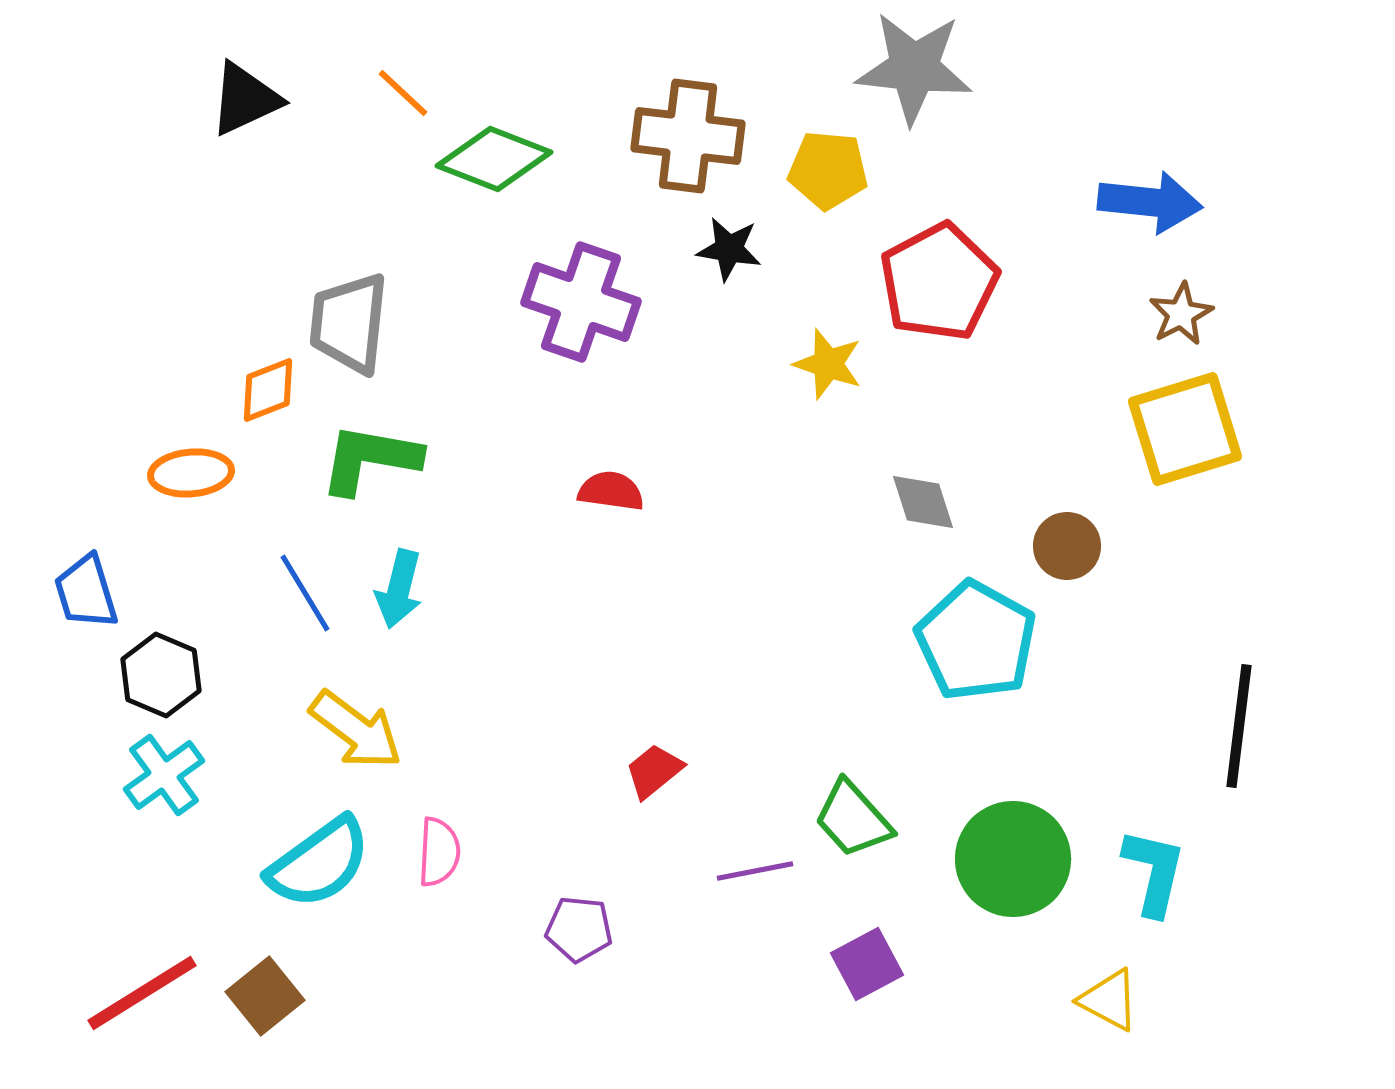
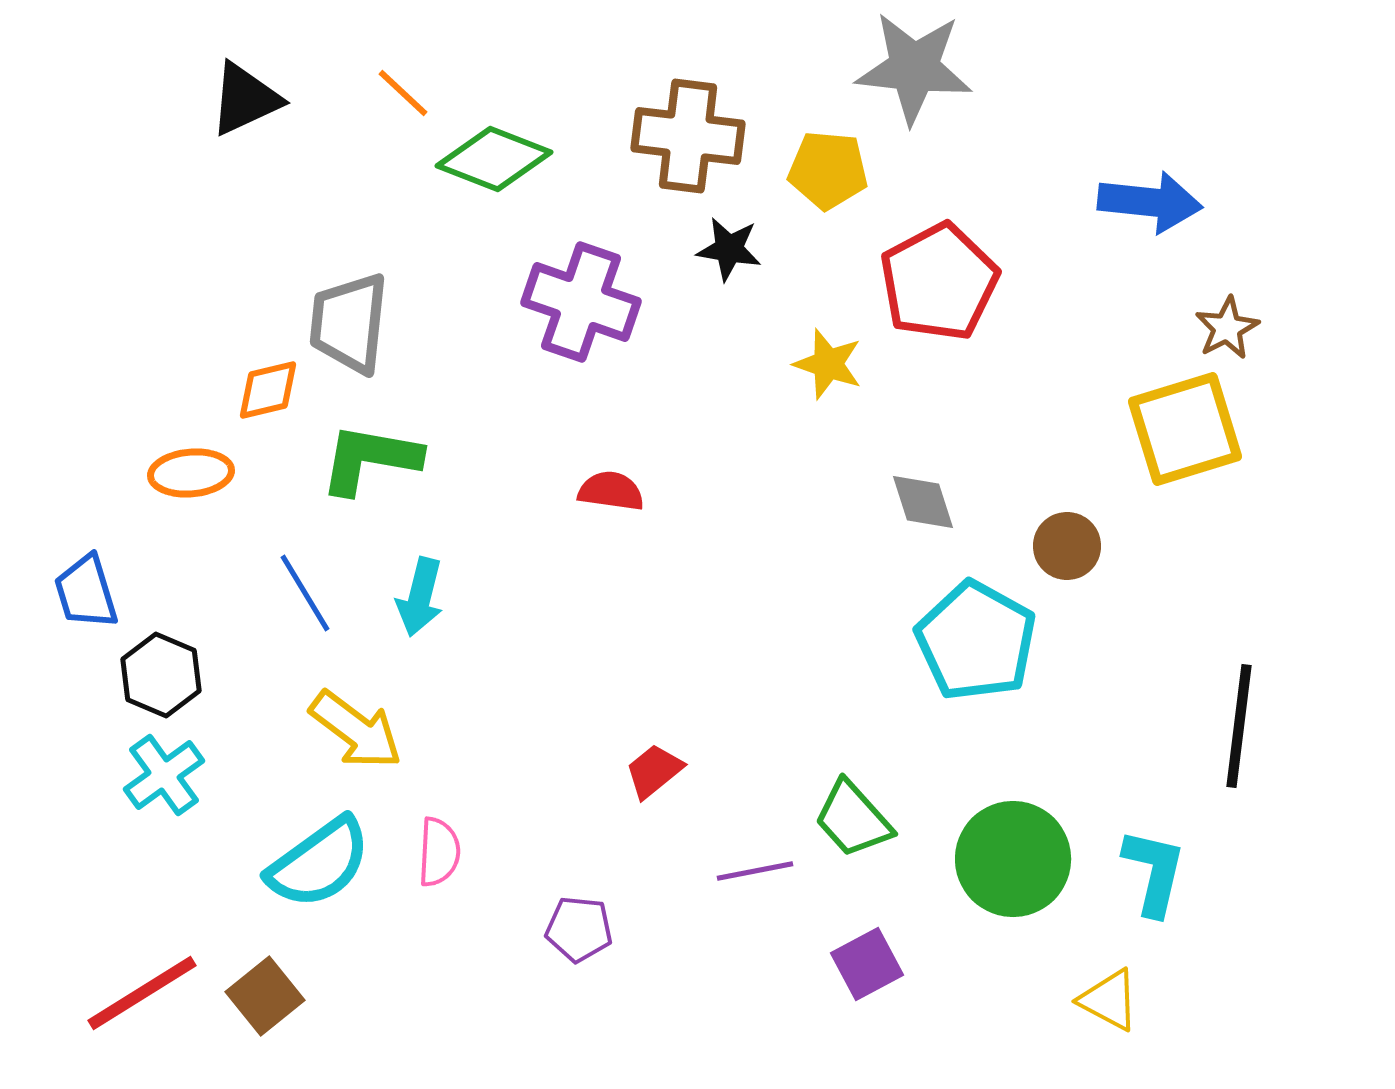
brown star: moved 46 px right, 14 px down
orange diamond: rotated 8 degrees clockwise
cyan arrow: moved 21 px right, 8 px down
